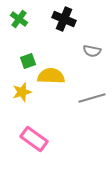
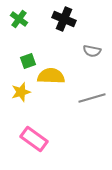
yellow star: moved 1 px left
